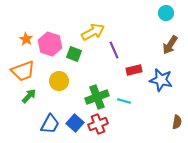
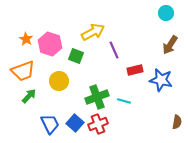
green square: moved 2 px right, 2 px down
red rectangle: moved 1 px right
blue trapezoid: rotated 55 degrees counterclockwise
